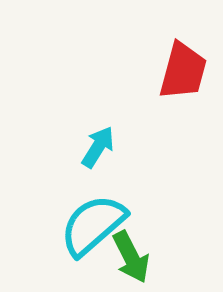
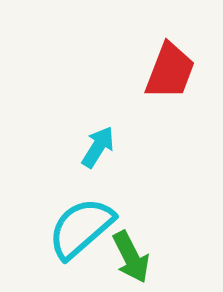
red trapezoid: moved 13 px left; rotated 6 degrees clockwise
cyan semicircle: moved 12 px left, 3 px down
